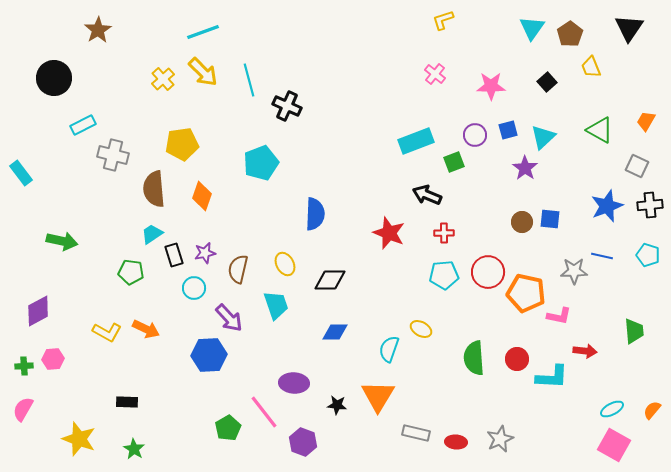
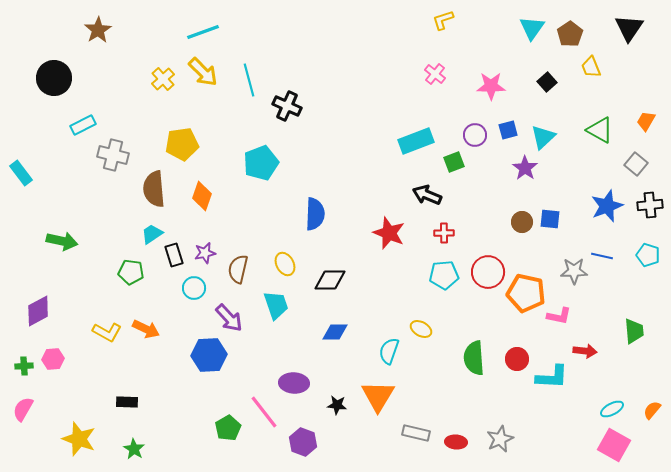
gray square at (637, 166): moved 1 px left, 2 px up; rotated 15 degrees clockwise
cyan semicircle at (389, 349): moved 2 px down
